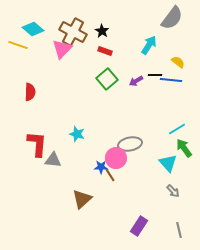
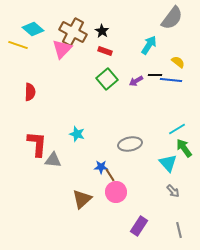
pink circle: moved 34 px down
